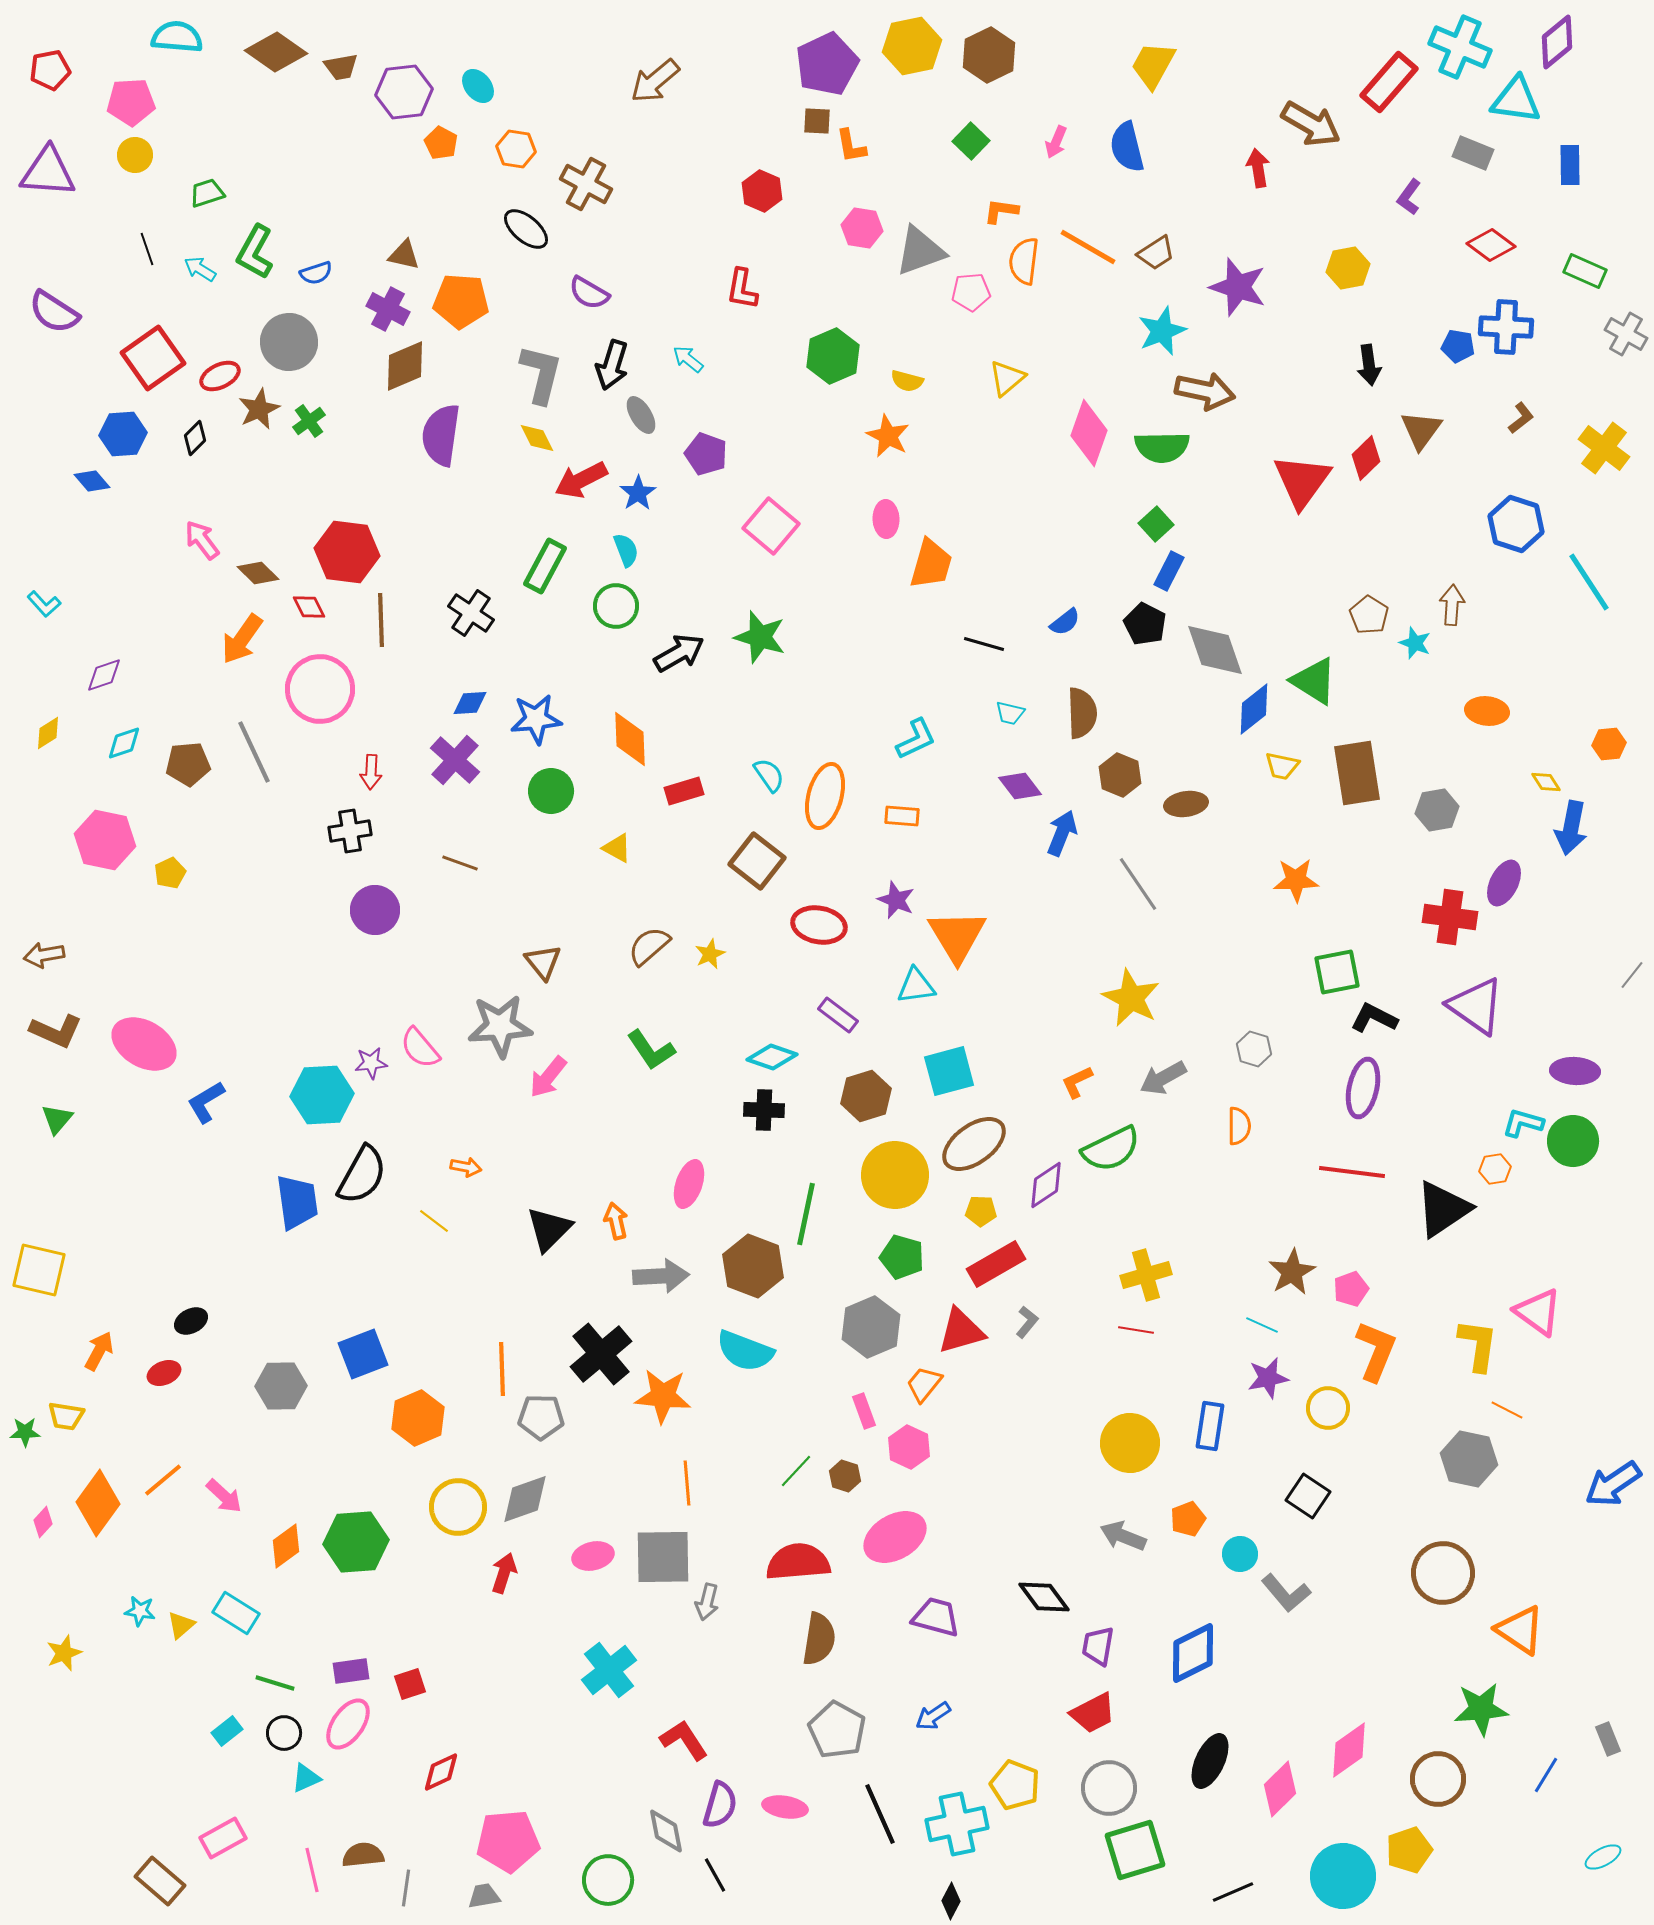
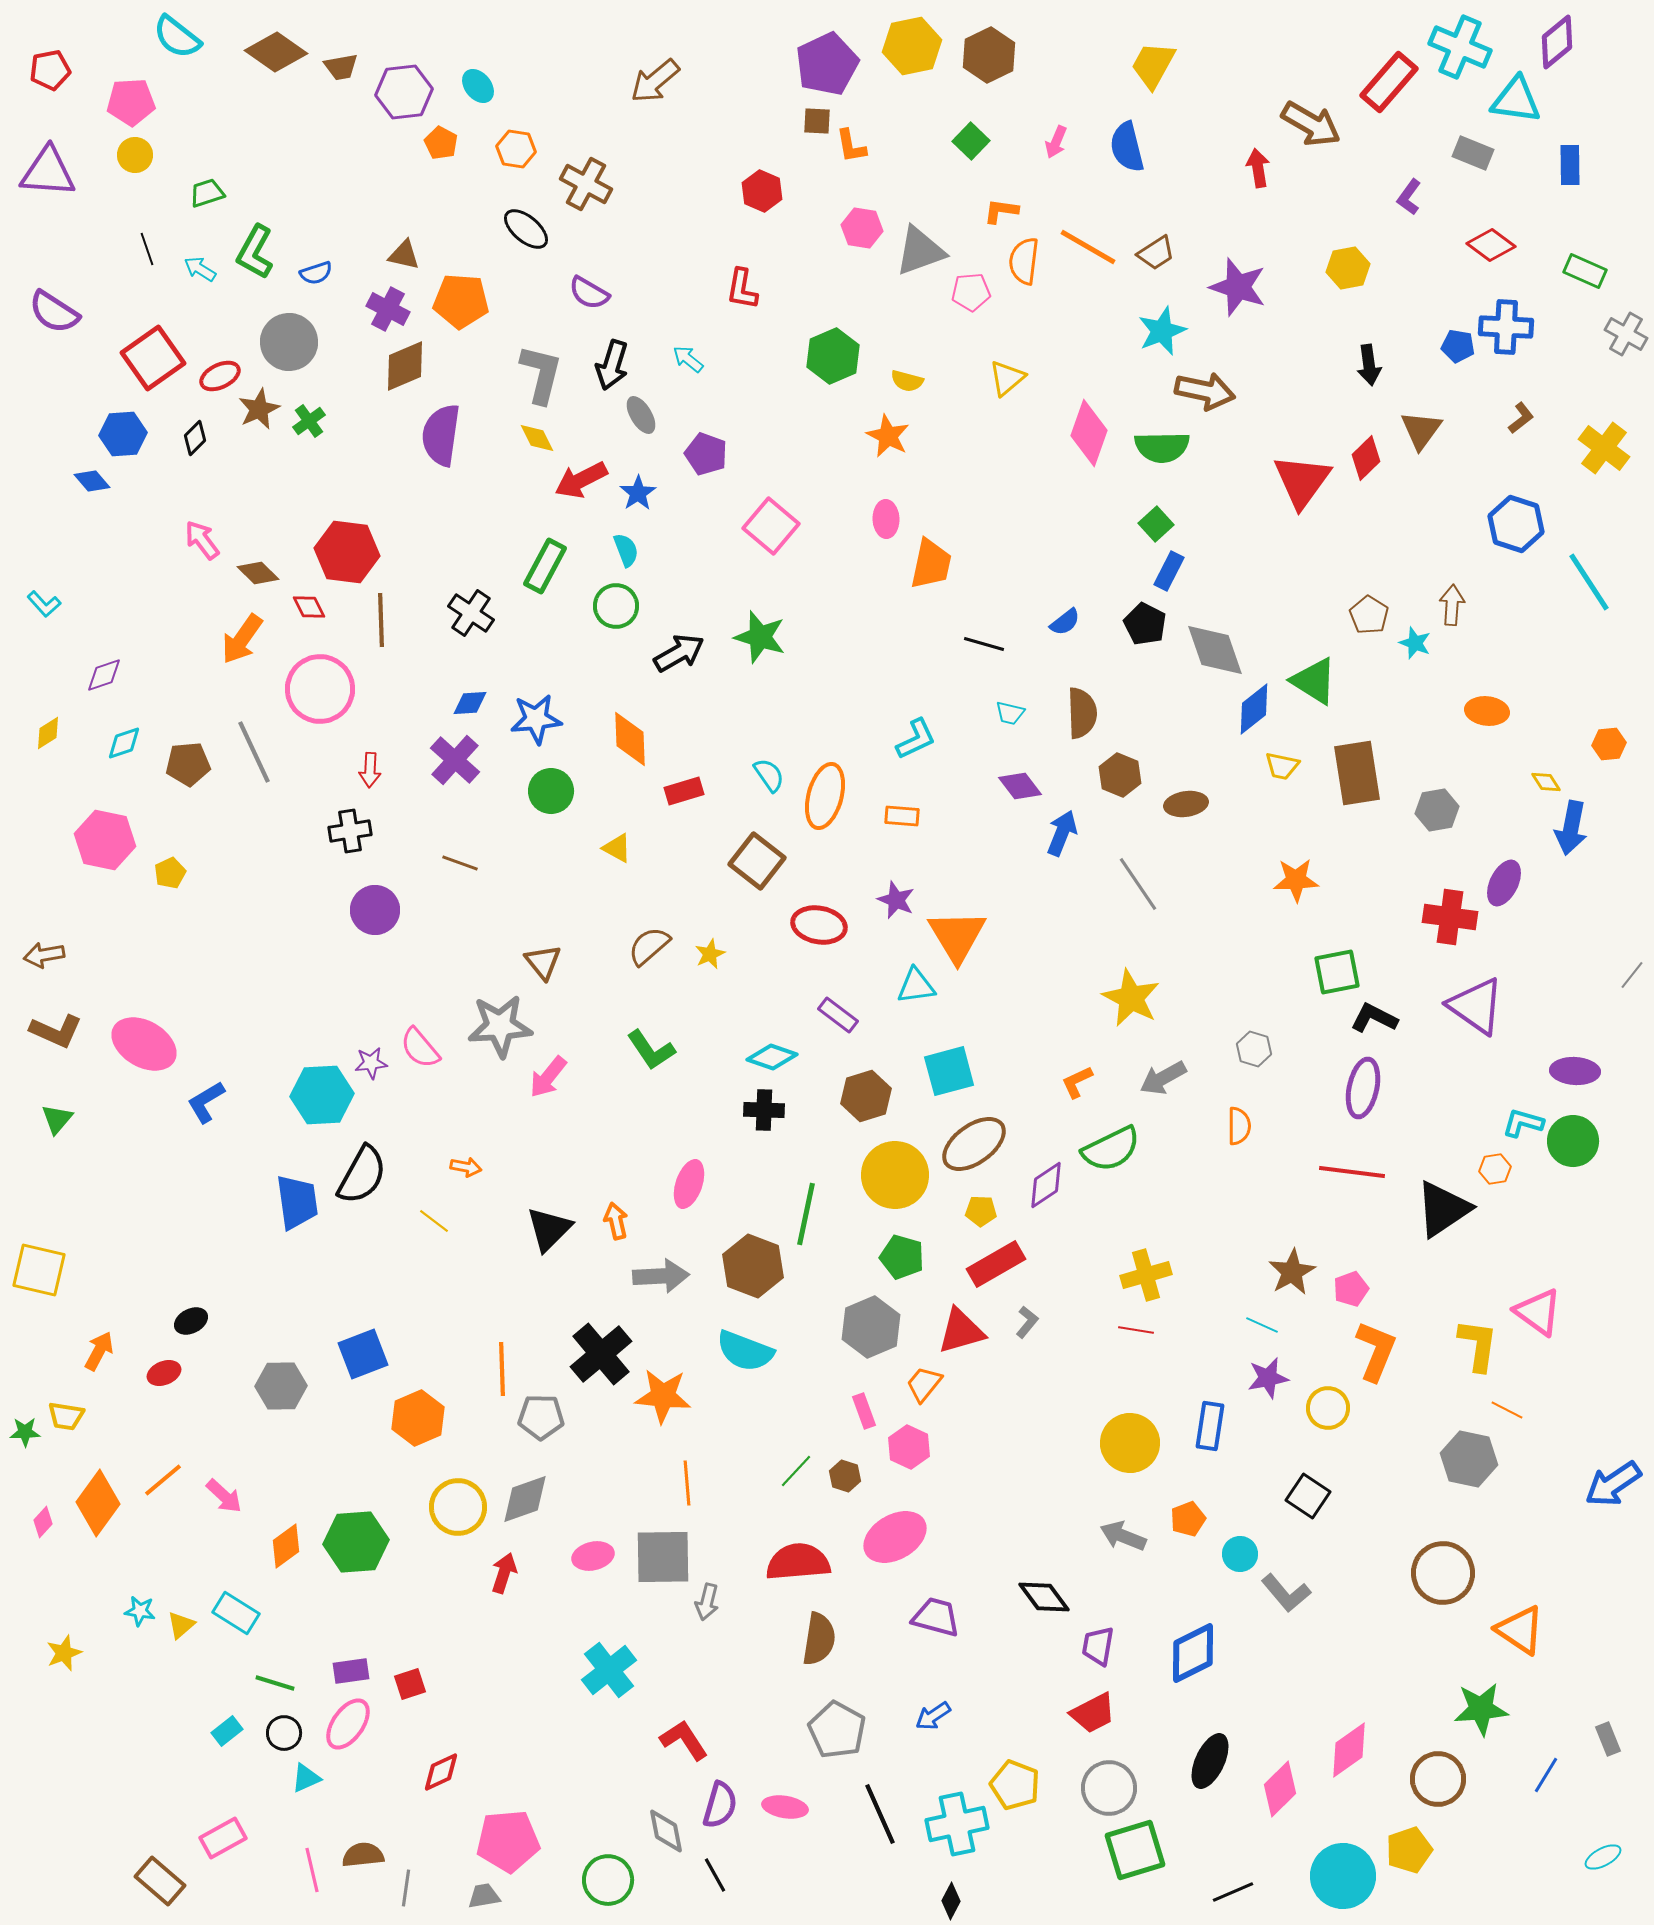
cyan semicircle at (177, 37): rotated 147 degrees counterclockwise
orange trapezoid at (931, 564): rotated 4 degrees counterclockwise
red arrow at (371, 772): moved 1 px left, 2 px up
